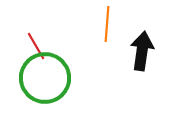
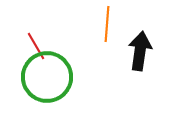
black arrow: moved 2 px left
green circle: moved 2 px right, 1 px up
